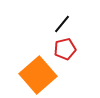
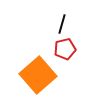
black line: rotated 24 degrees counterclockwise
